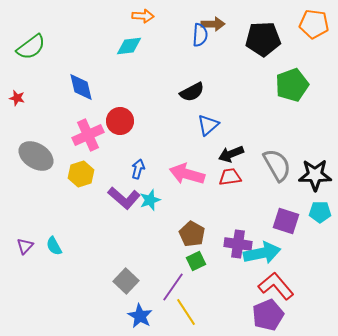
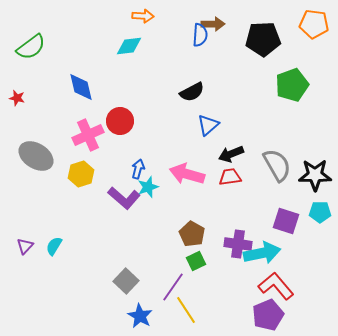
cyan star: moved 2 px left, 13 px up
cyan semicircle: rotated 60 degrees clockwise
yellow line: moved 2 px up
